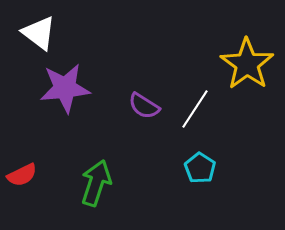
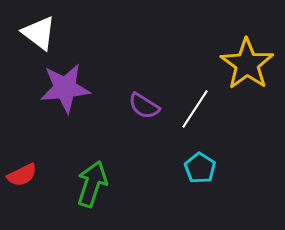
green arrow: moved 4 px left, 1 px down
